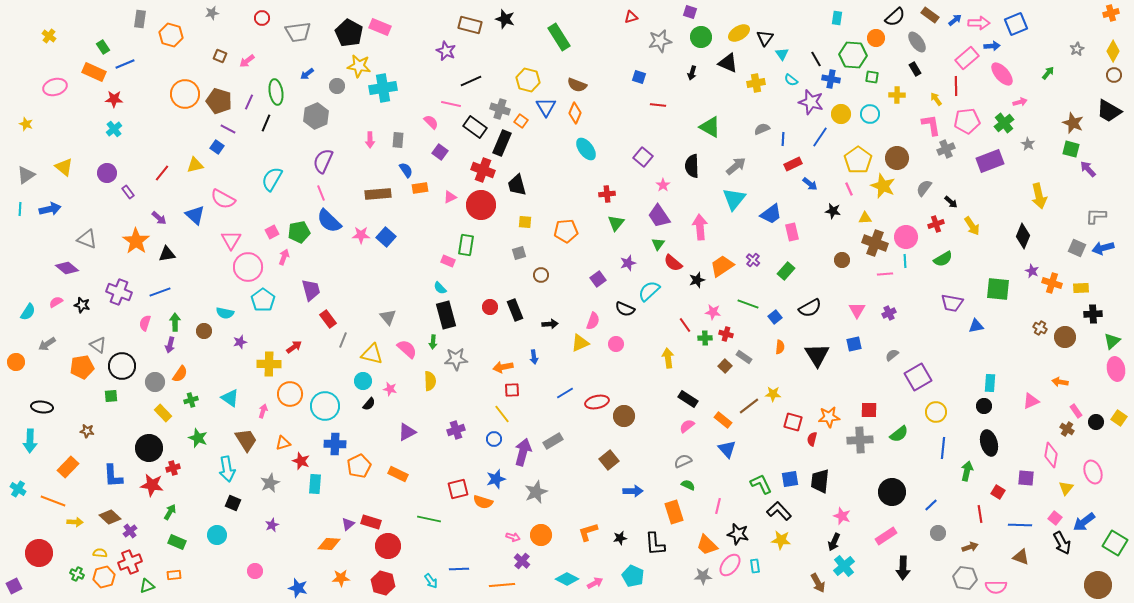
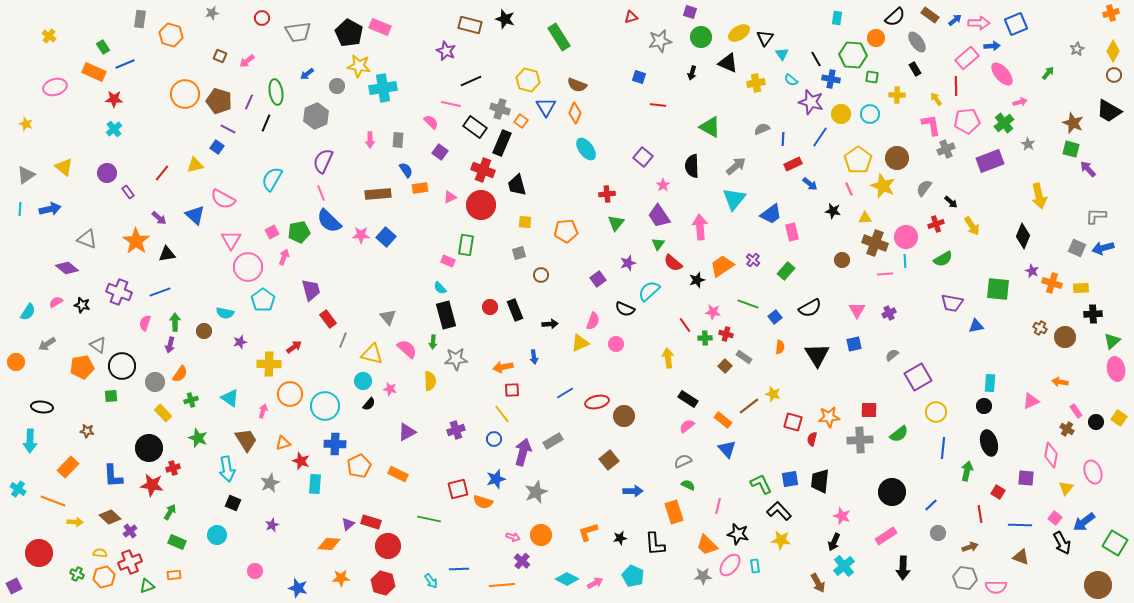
yellow star at (773, 394): rotated 14 degrees clockwise
